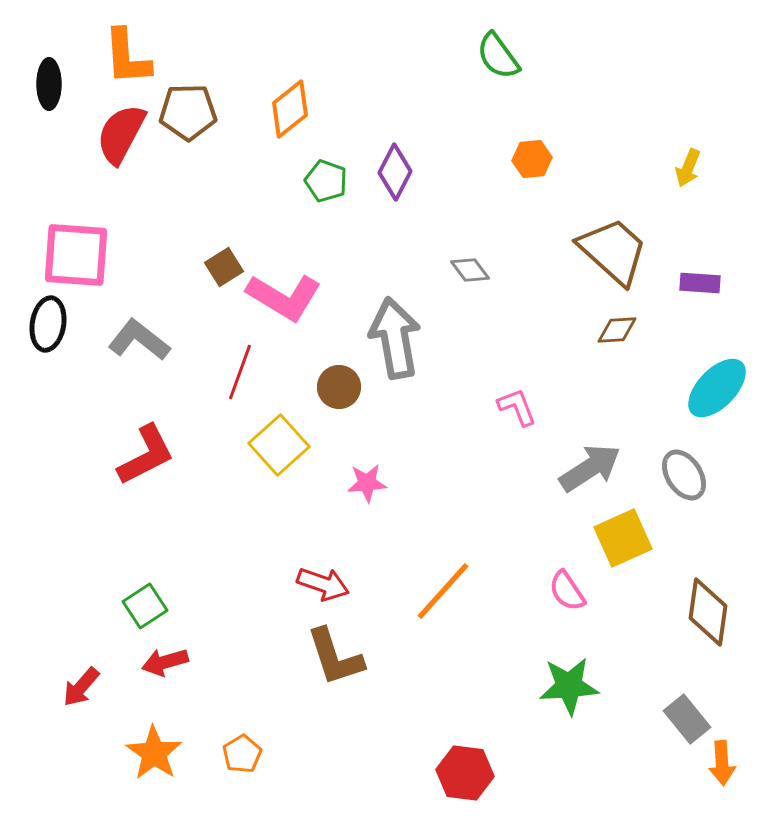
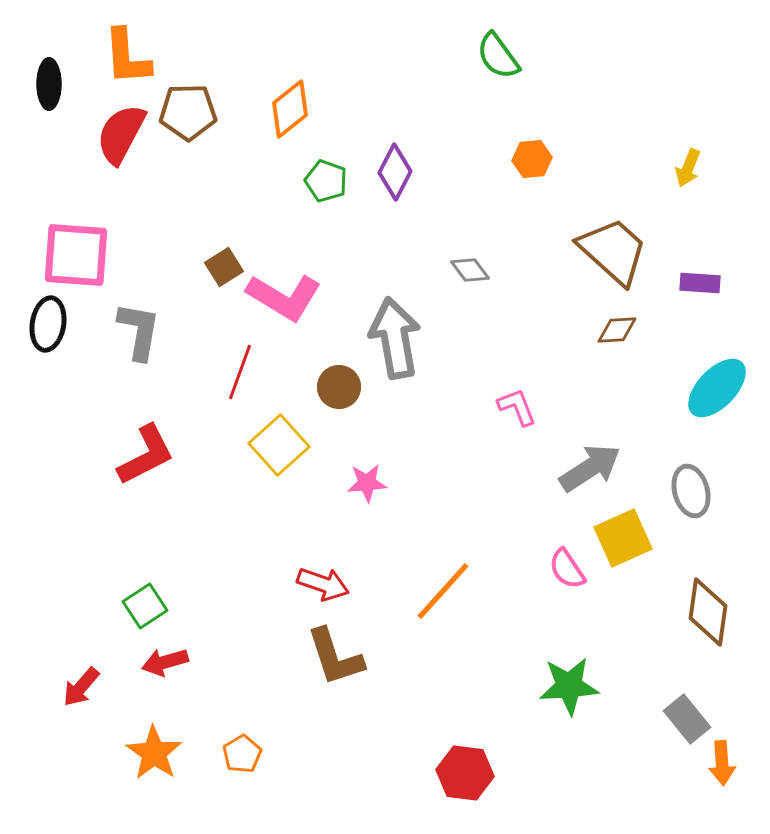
gray L-shape at (139, 340): moved 9 px up; rotated 62 degrees clockwise
gray ellipse at (684, 475): moved 7 px right, 16 px down; rotated 18 degrees clockwise
pink semicircle at (567, 591): moved 22 px up
